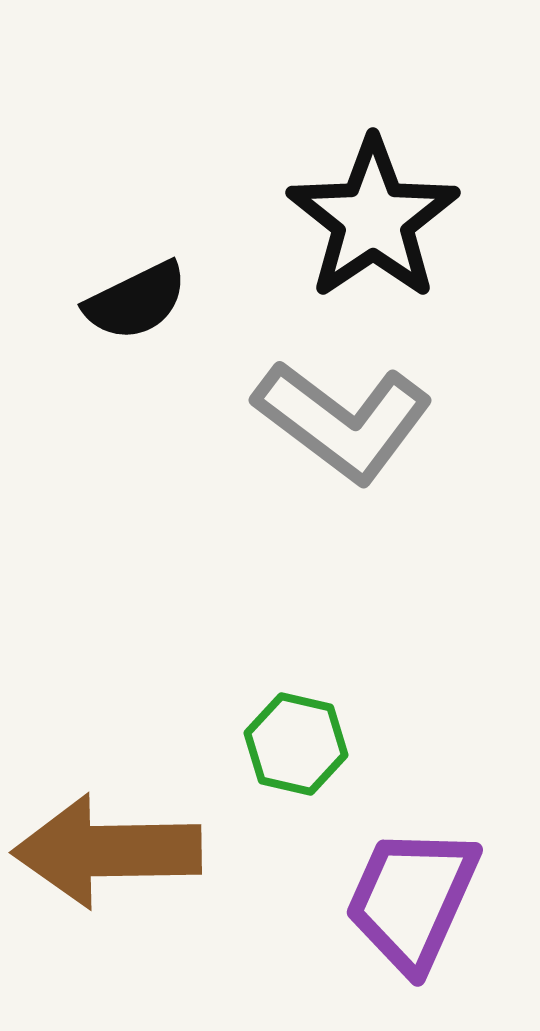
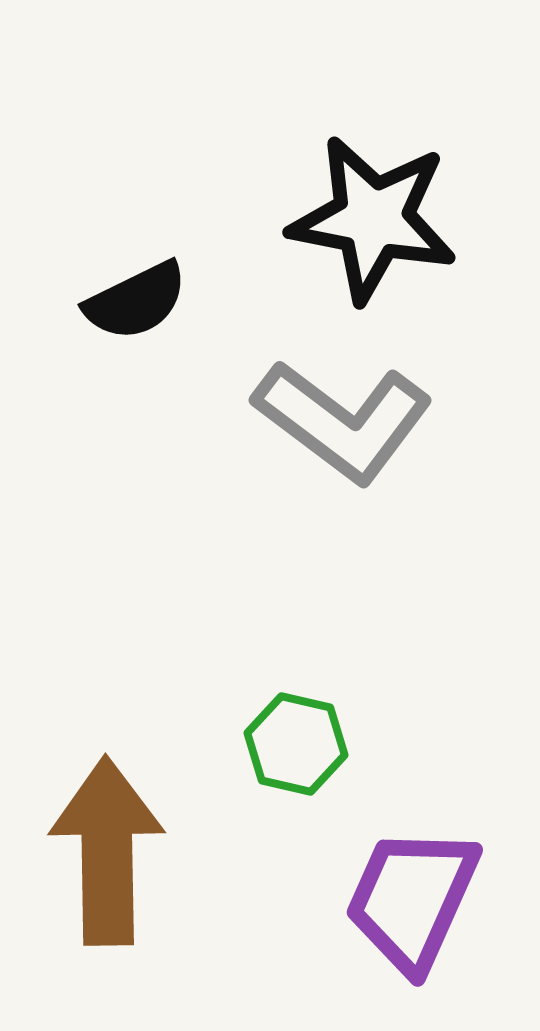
black star: rotated 27 degrees counterclockwise
brown arrow: rotated 90 degrees clockwise
